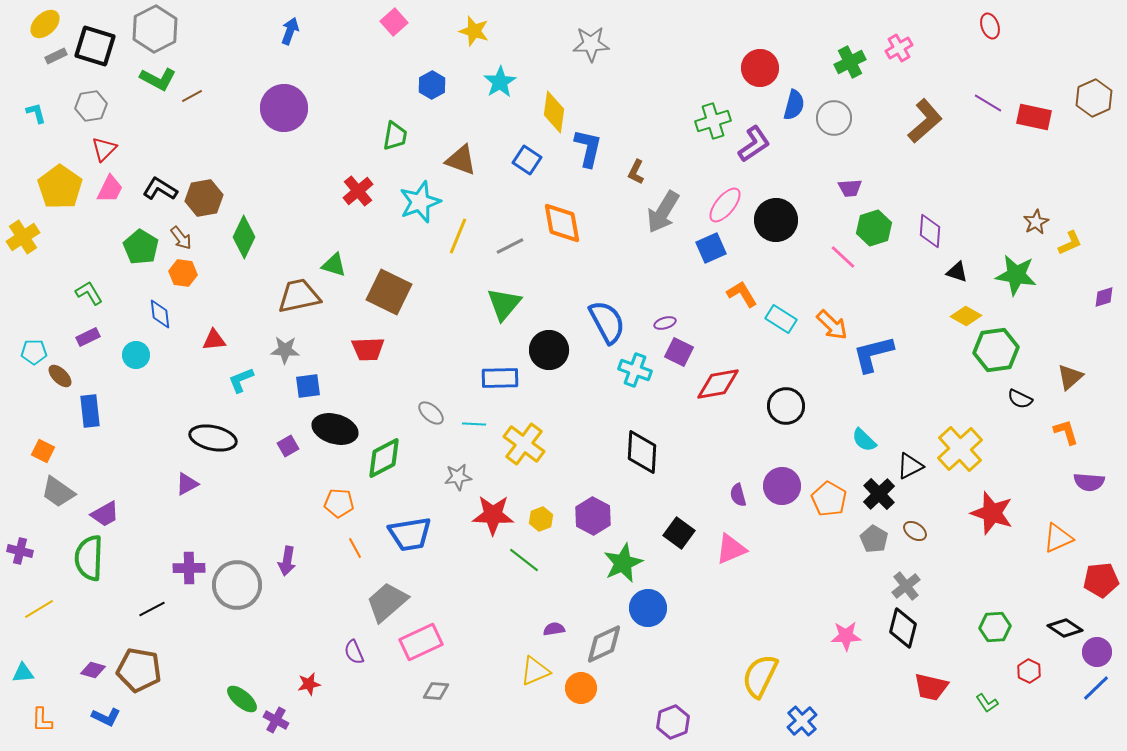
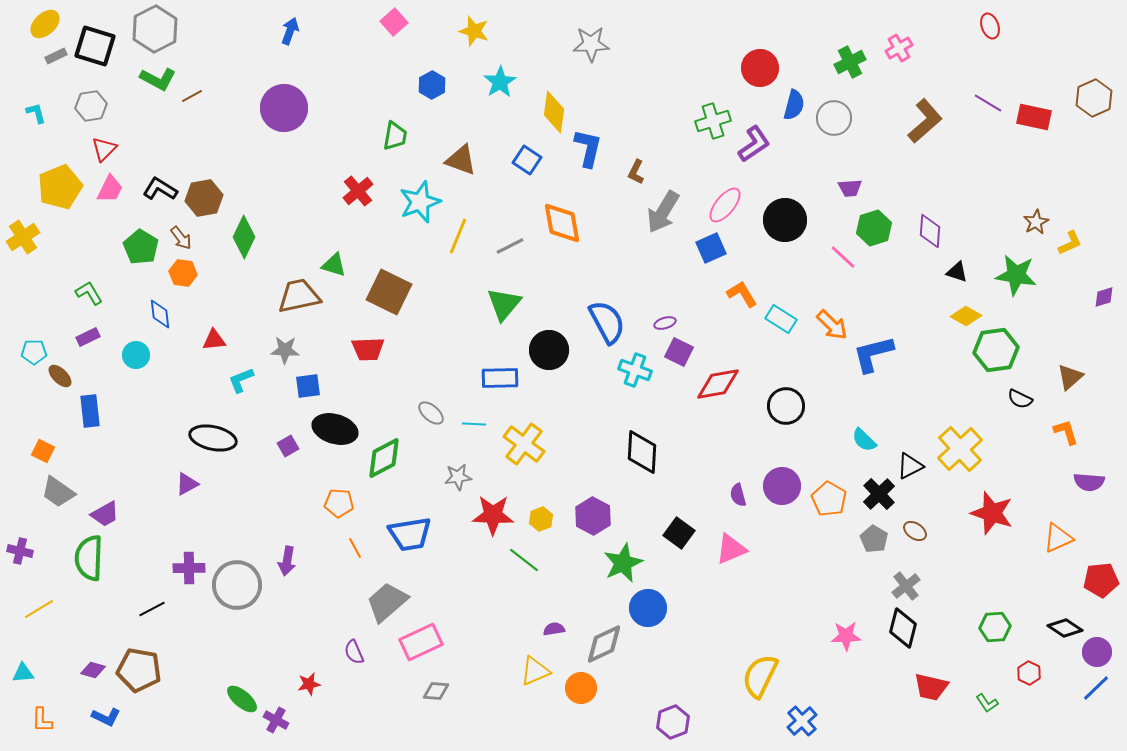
yellow pentagon at (60, 187): rotated 15 degrees clockwise
black circle at (776, 220): moved 9 px right
red hexagon at (1029, 671): moved 2 px down
